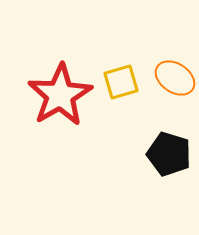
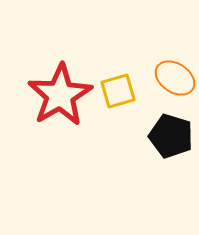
yellow square: moved 3 px left, 9 px down
black pentagon: moved 2 px right, 18 px up
